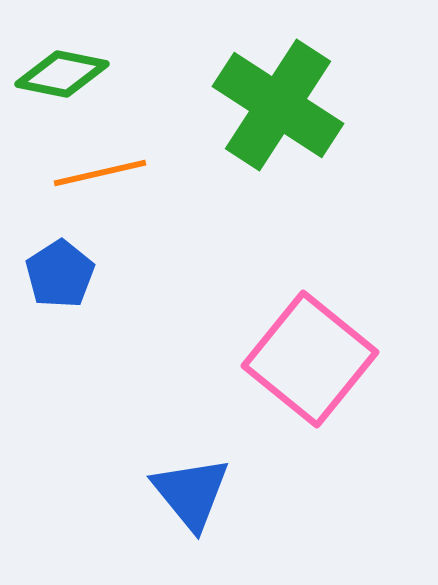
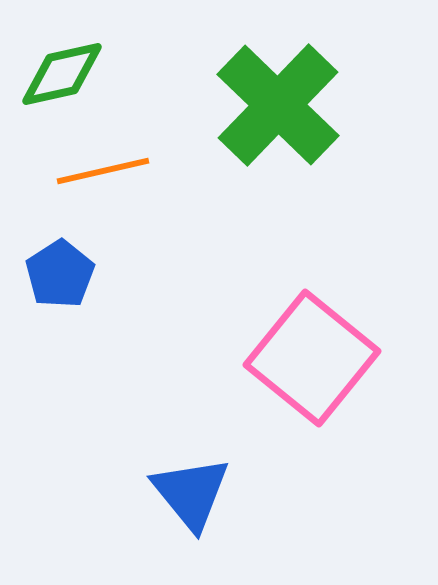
green diamond: rotated 24 degrees counterclockwise
green cross: rotated 11 degrees clockwise
orange line: moved 3 px right, 2 px up
pink square: moved 2 px right, 1 px up
